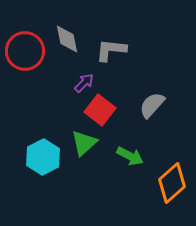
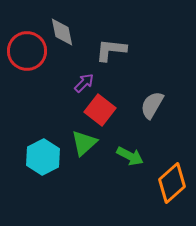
gray diamond: moved 5 px left, 7 px up
red circle: moved 2 px right
gray semicircle: rotated 12 degrees counterclockwise
